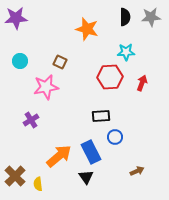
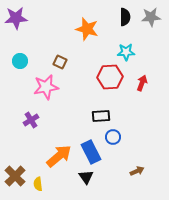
blue circle: moved 2 px left
